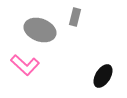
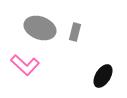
gray rectangle: moved 15 px down
gray ellipse: moved 2 px up
